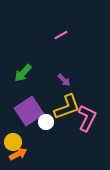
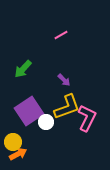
green arrow: moved 4 px up
